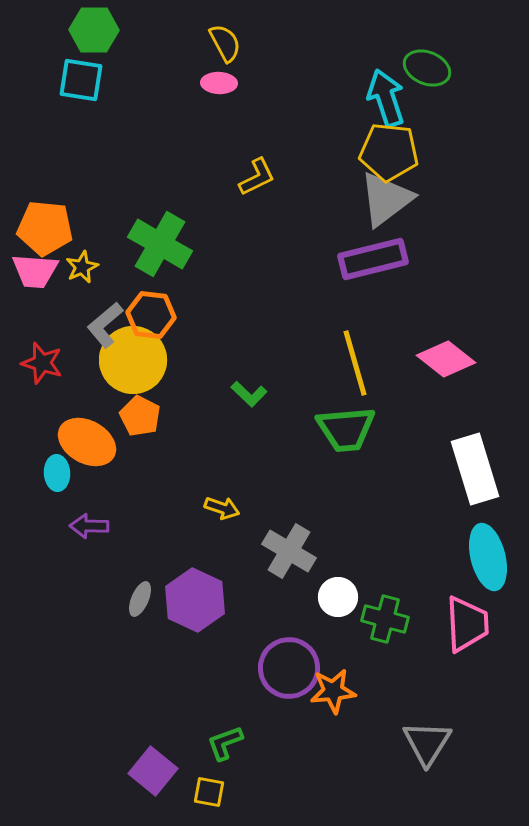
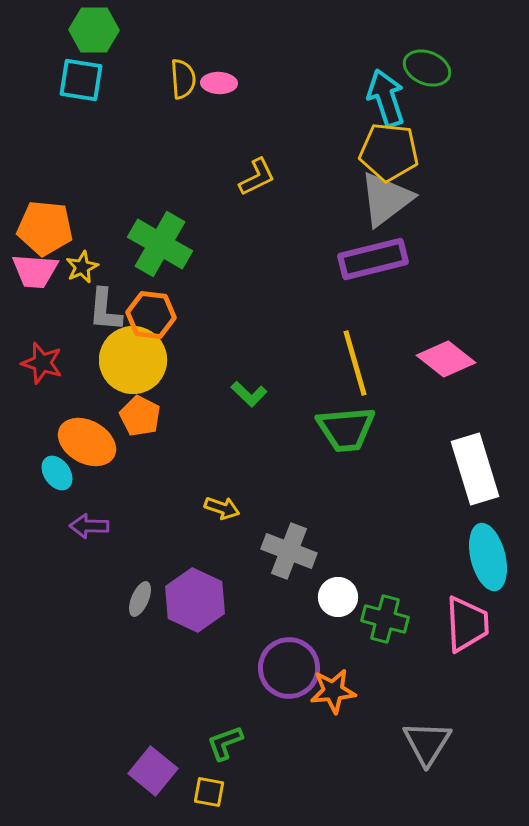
yellow semicircle at (225, 43): moved 42 px left, 36 px down; rotated 24 degrees clockwise
gray L-shape at (105, 325): moved 15 px up; rotated 45 degrees counterclockwise
cyan ellipse at (57, 473): rotated 32 degrees counterclockwise
gray cross at (289, 551): rotated 10 degrees counterclockwise
